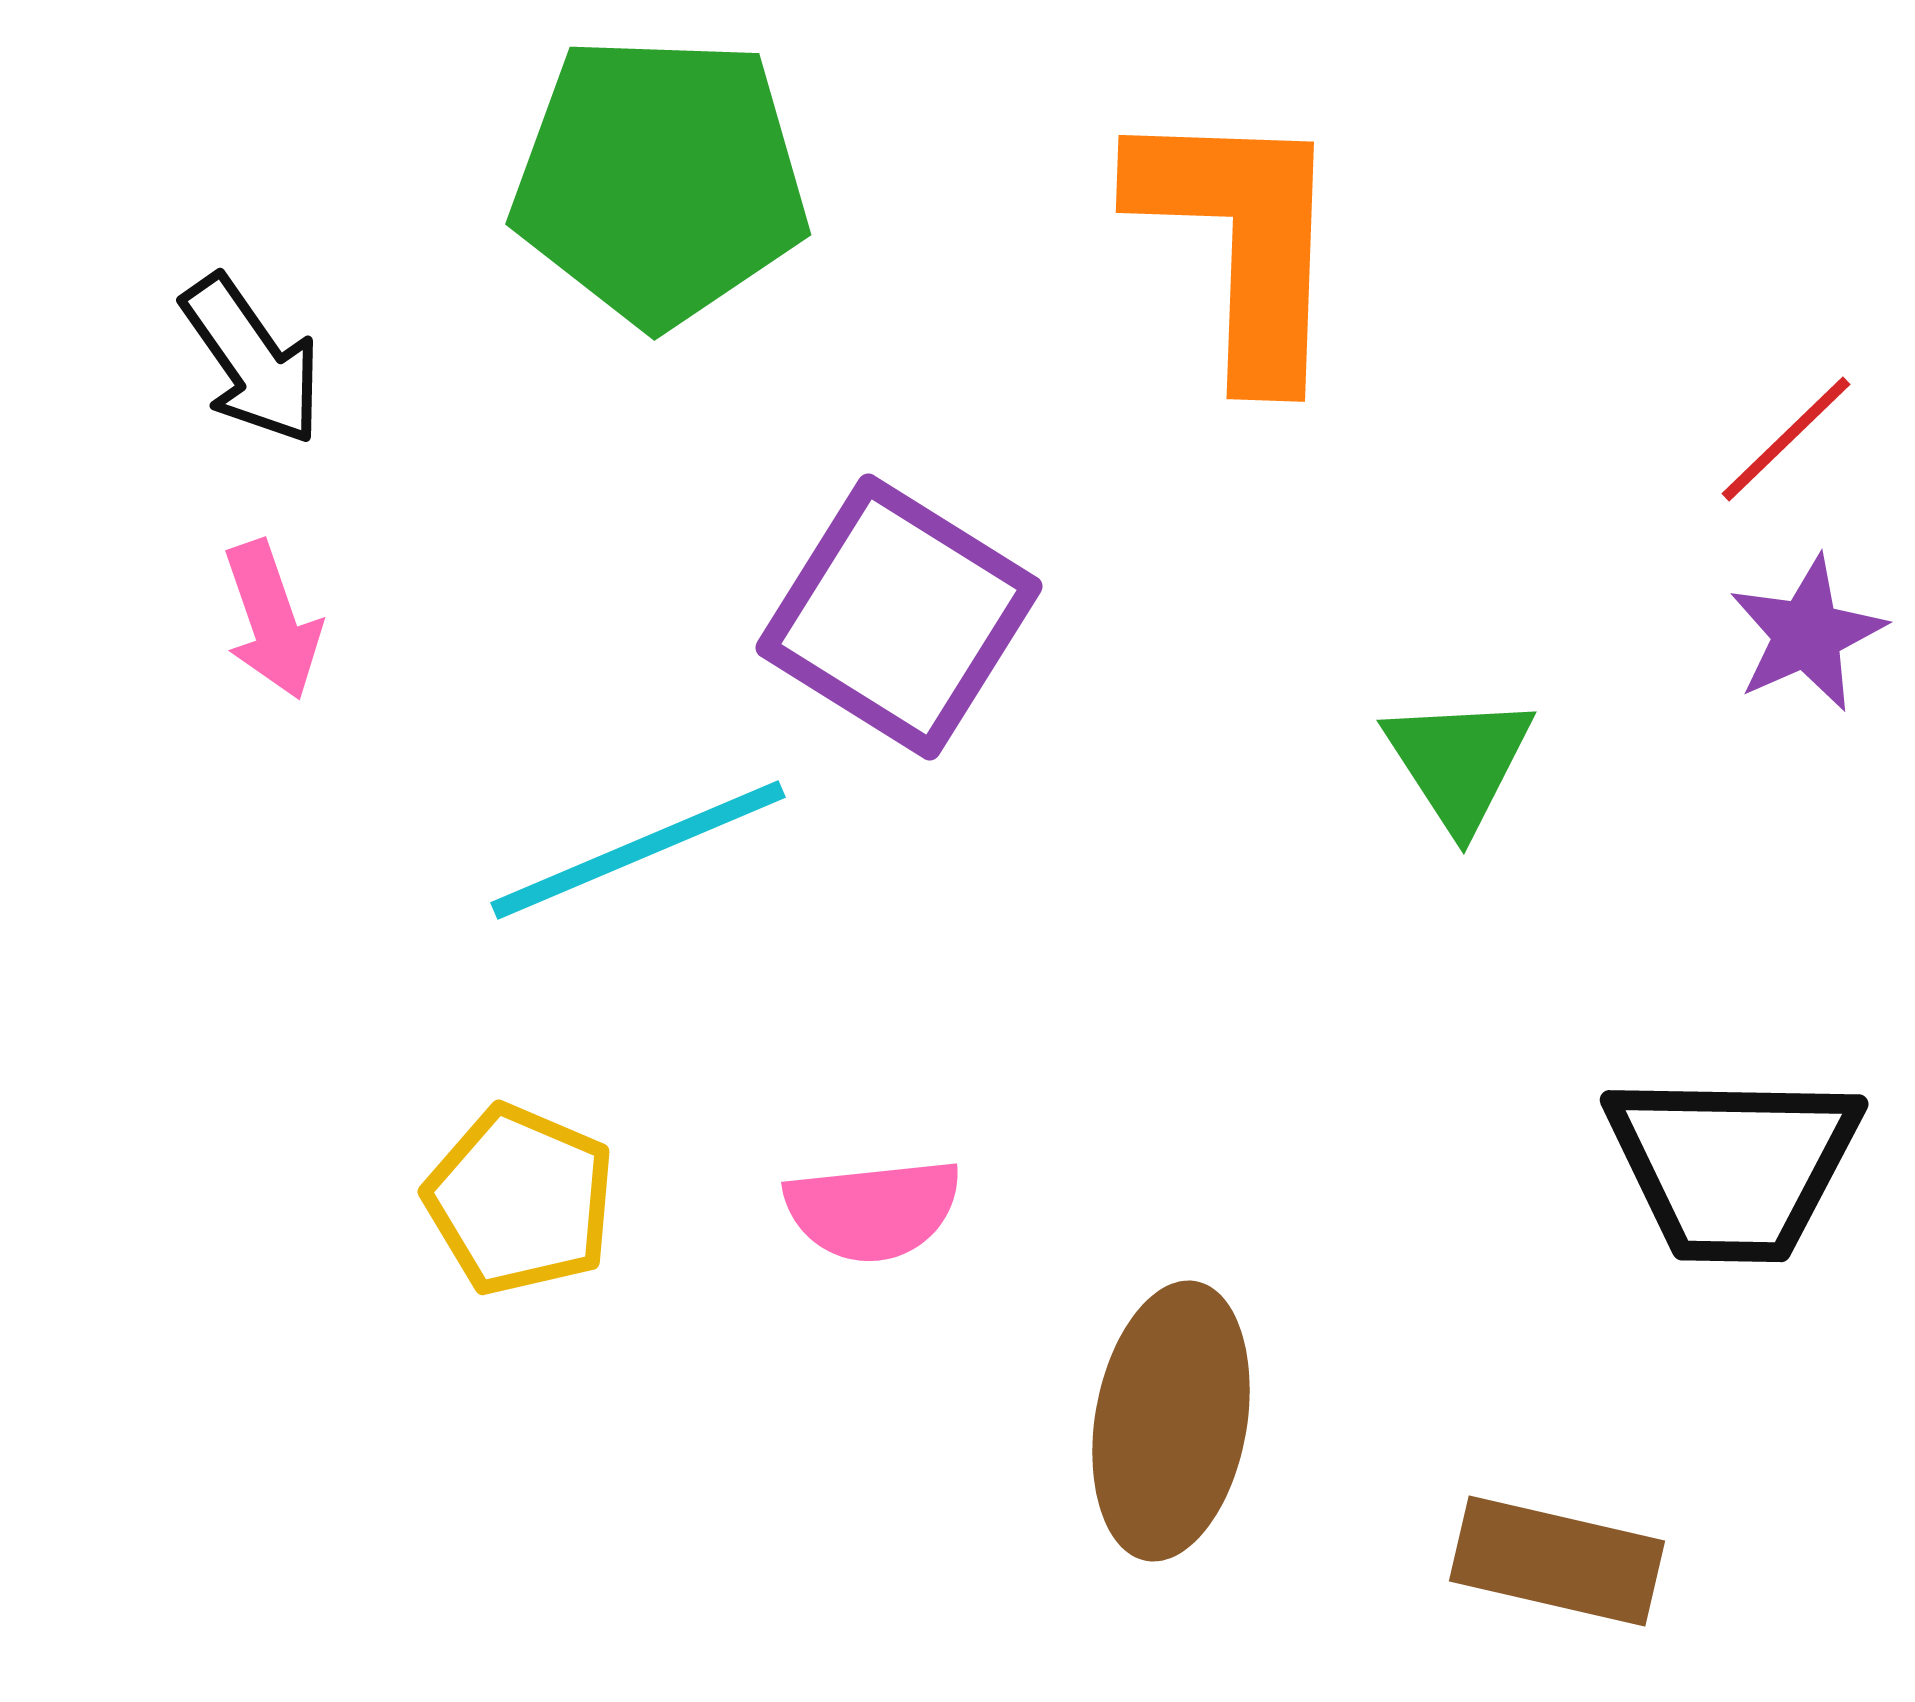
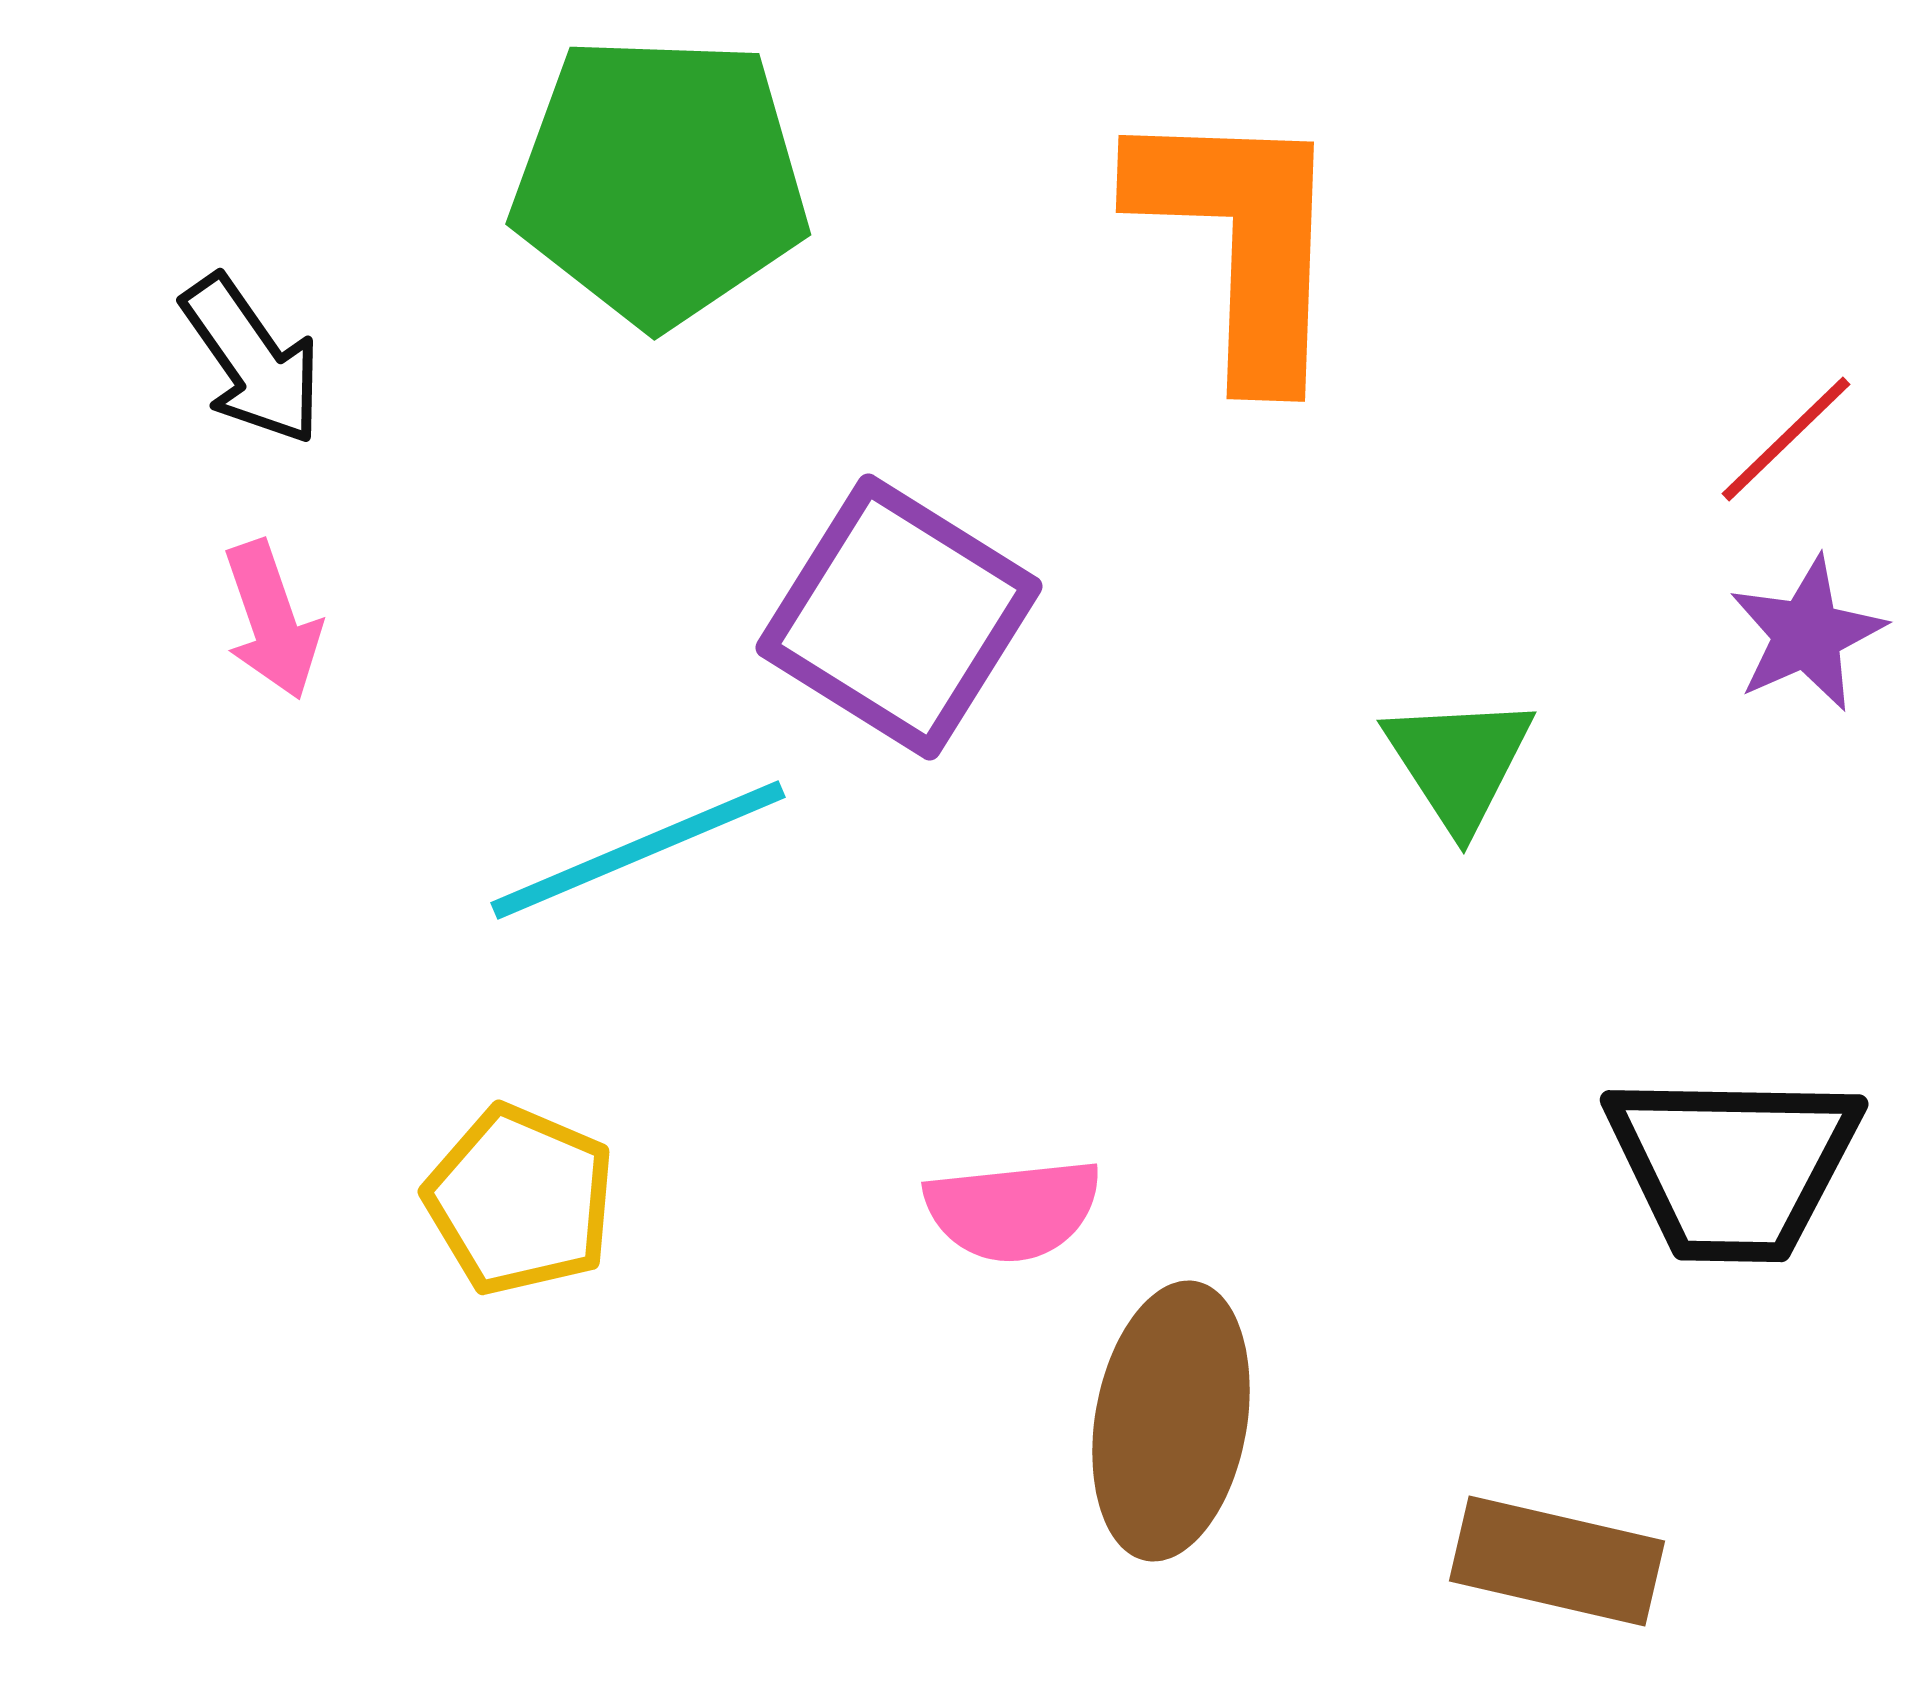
pink semicircle: moved 140 px right
